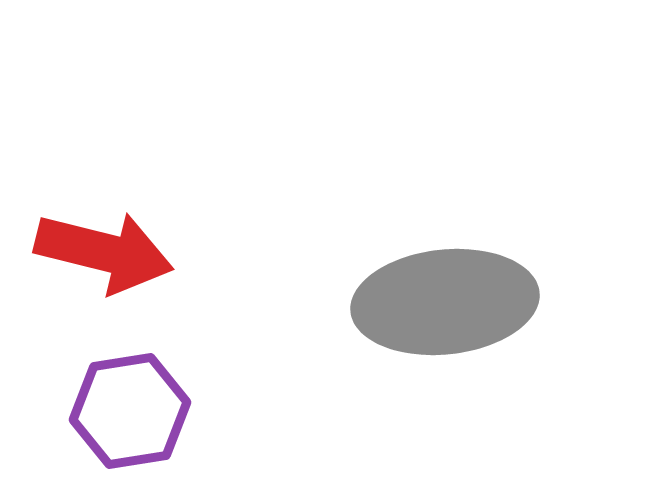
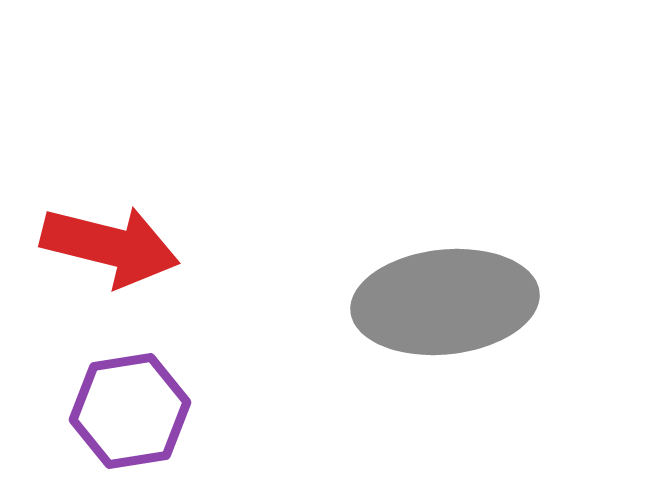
red arrow: moved 6 px right, 6 px up
